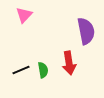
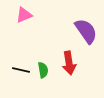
pink triangle: rotated 24 degrees clockwise
purple semicircle: rotated 24 degrees counterclockwise
black line: rotated 36 degrees clockwise
